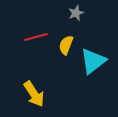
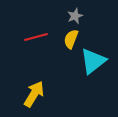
gray star: moved 1 px left, 3 px down
yellow semicircle: moved 5 px right, 6 px up
yellow arrow: rotated 116 degrees counterclockwise
